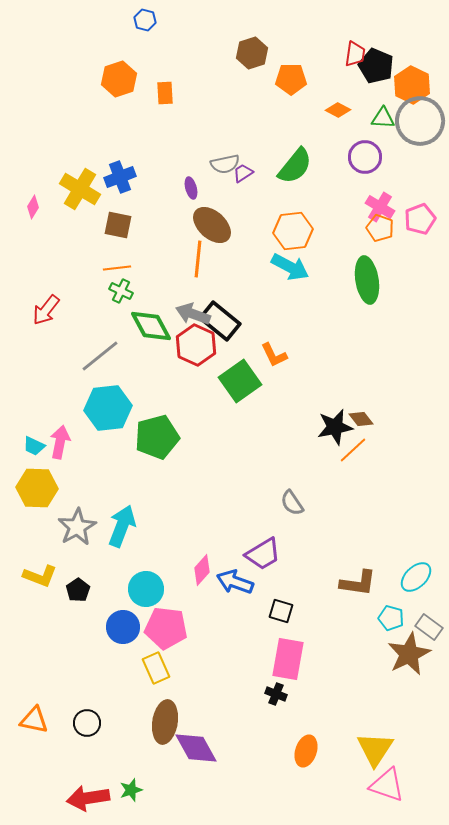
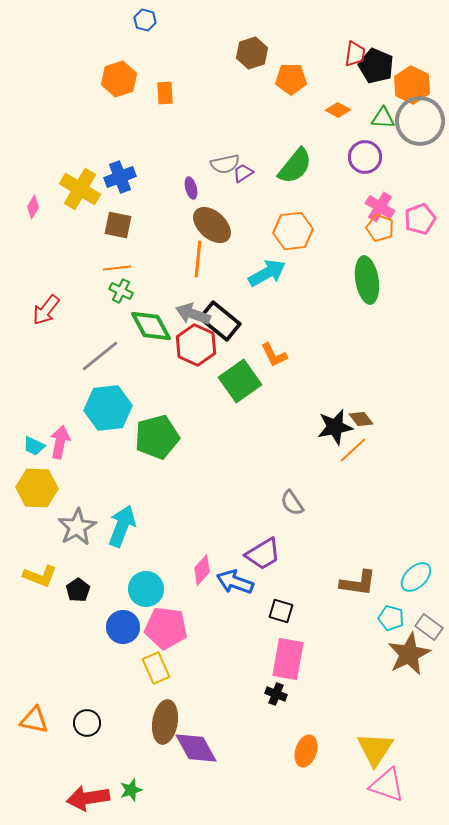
cyan arrow at (290, 267): moved 23 px left, 6 px down; rotated 57 degrees counterclockwise
